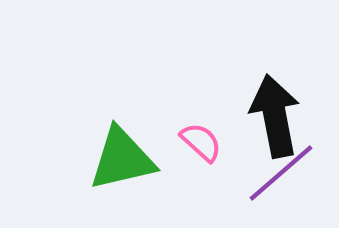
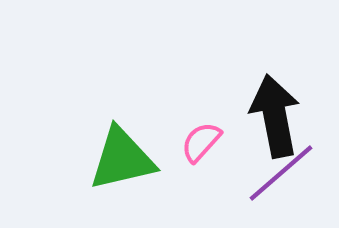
pink semicircle: rotated 90 degrees counterclockwise
